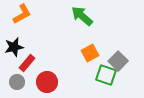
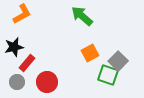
green square: moved 2 px right
